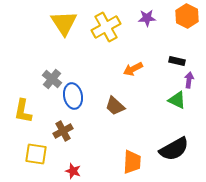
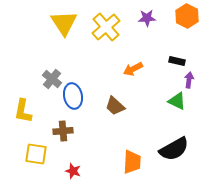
yellow cross: rotated 12 degrees counterclockwise
green triangle: moved 1 px down
brown cross: rotated 24 degrees clockwise
